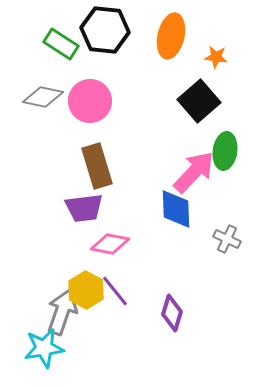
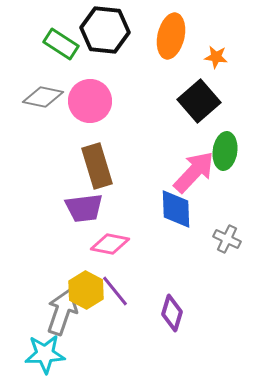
cyan star: moved 1 px right, 6 px down; rotated 6 degrees clockwise
